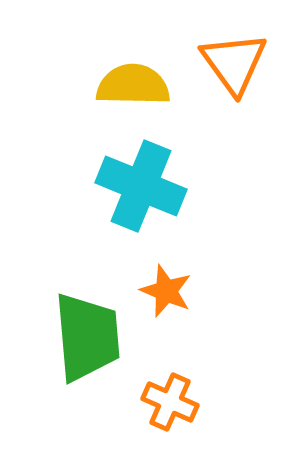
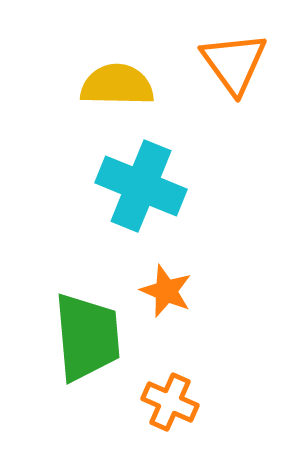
yellow semicircle: moved 16 px left
